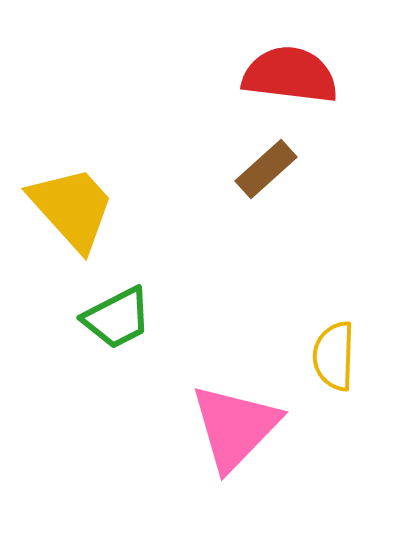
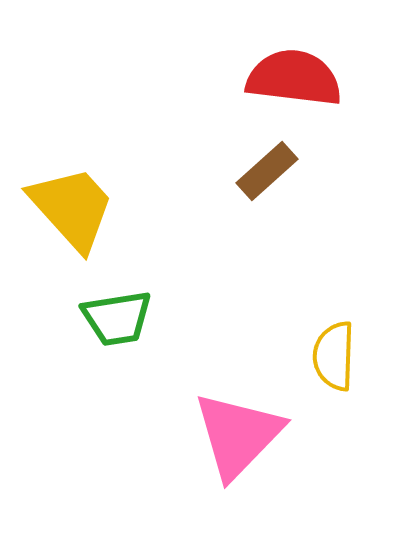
red semicircle: moved 4 px right, 3 px down
brown rectangle: moved 1 px right, 2 px down
green trapezoid: rotated 18 degrees clockwise
pink triangle: moved 3 px right, 8 px down
